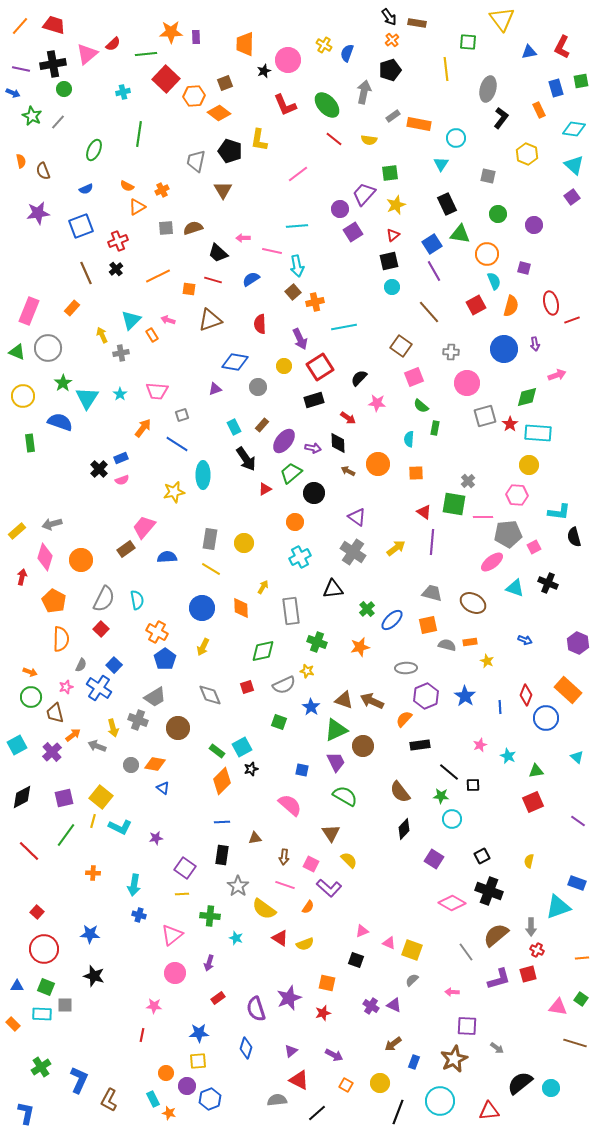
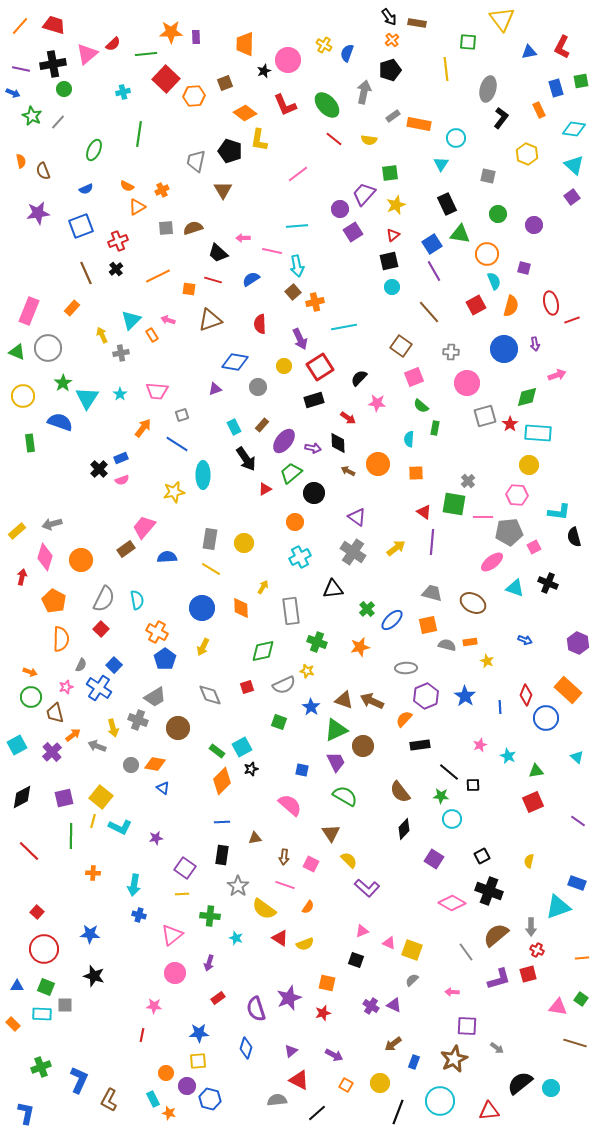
orange diamond at (219, 113): moved 26 px right
gray pentagon at (508, 534): moved 1 px right, 2 px up
green line at (66, 835): moved 5 px right, 1 px down; rotated 35 degrees counterclockwise
purple L-shape at (329, 888): moved 38 px right
green cross at (41, 1067): rotated 12 degrees clockwise
blue hexagon at (210, 1099): rotated 25 degrees counterclockwise
